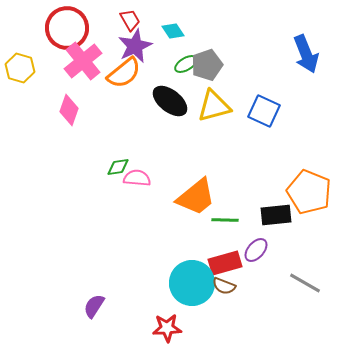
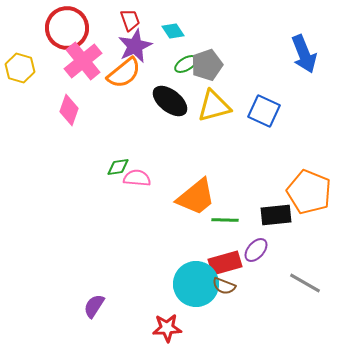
red trapezoid: rotated 10 degrees clockwise
blue arrow: moved 2 px left
cyan circle: moved 4 px right, 1 px down
